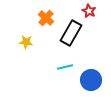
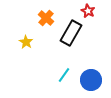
red star: moved 1 px left
yellow star: rotated 24 degrees clockwise
cyan line: moved 1 px left, 8 px down; rotated 42 degrees counterclockwise
